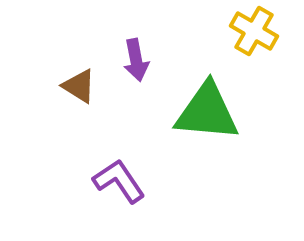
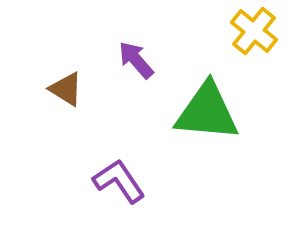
yellow cross: rotated 9 degrees clockwise
purple arrow: rotated 150 degrees clockwise
brown triangle: moved 13 px left, 3 px down
